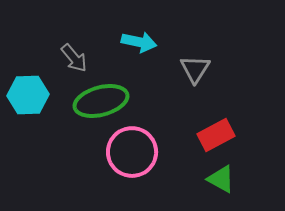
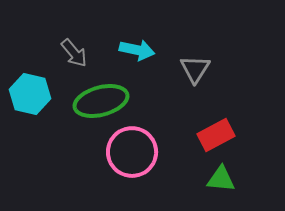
cyan arrow: moved 2 px left, 8 px down
gray arrow: moved 5 px up
cyan hexagon: moved 2 px right, 1 px up; rotated 15 degrees clockwise
green triangle: rotated 24 degrees counterclockwise
